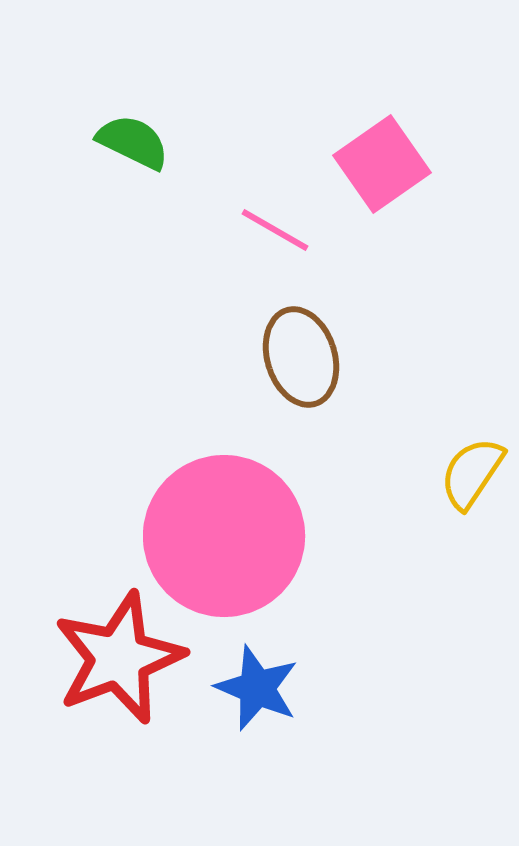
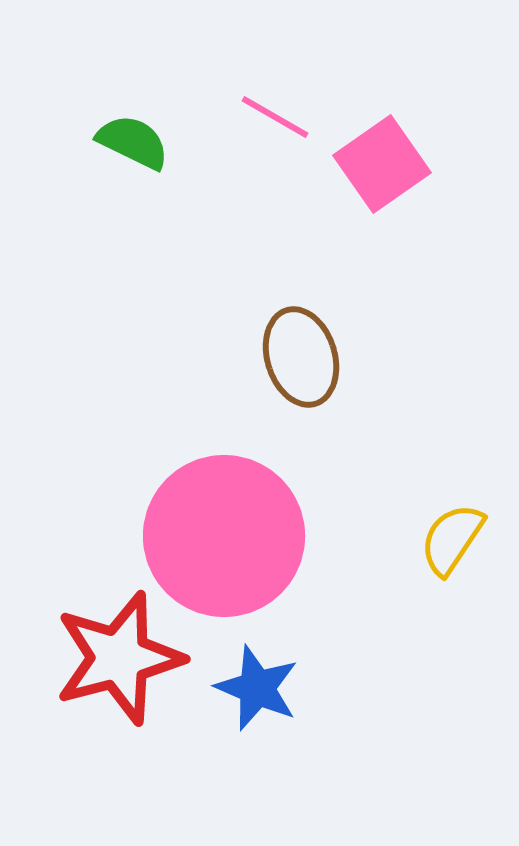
pink line: moved 113 px up
yellow semicircle: moved 20 px left, 66 px down
red star: rotated 6 degrees clockwise
